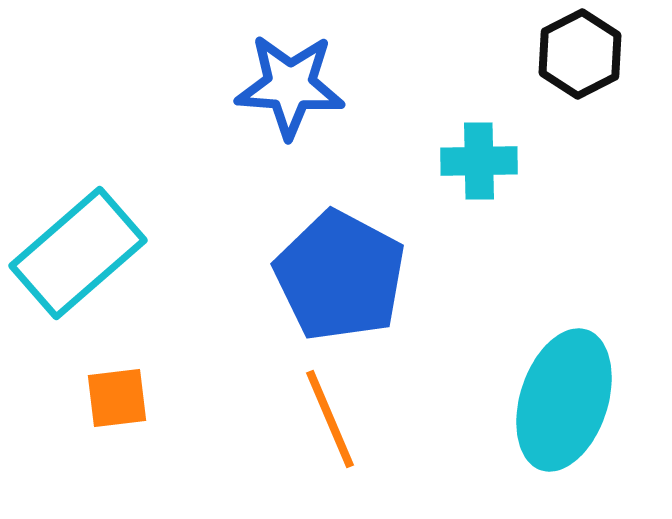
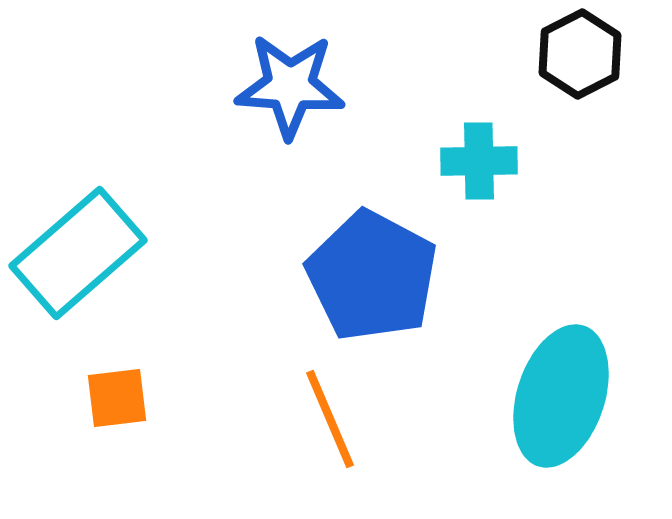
blue pentagon: moved 32 px right
cyan ellipse: moved 3 px left, 4 px up
